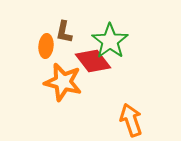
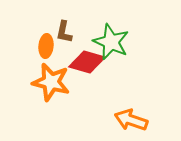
green star: moved 1 px right, 1 px down; rotated 12 degrees counterclockwise
red diamond: moved 6 px left, 1 px down; rotated 36 degrees counterclockwise
orange star: moved 12 px left
orange arrow: rotated 52 degrees counterclockwise
